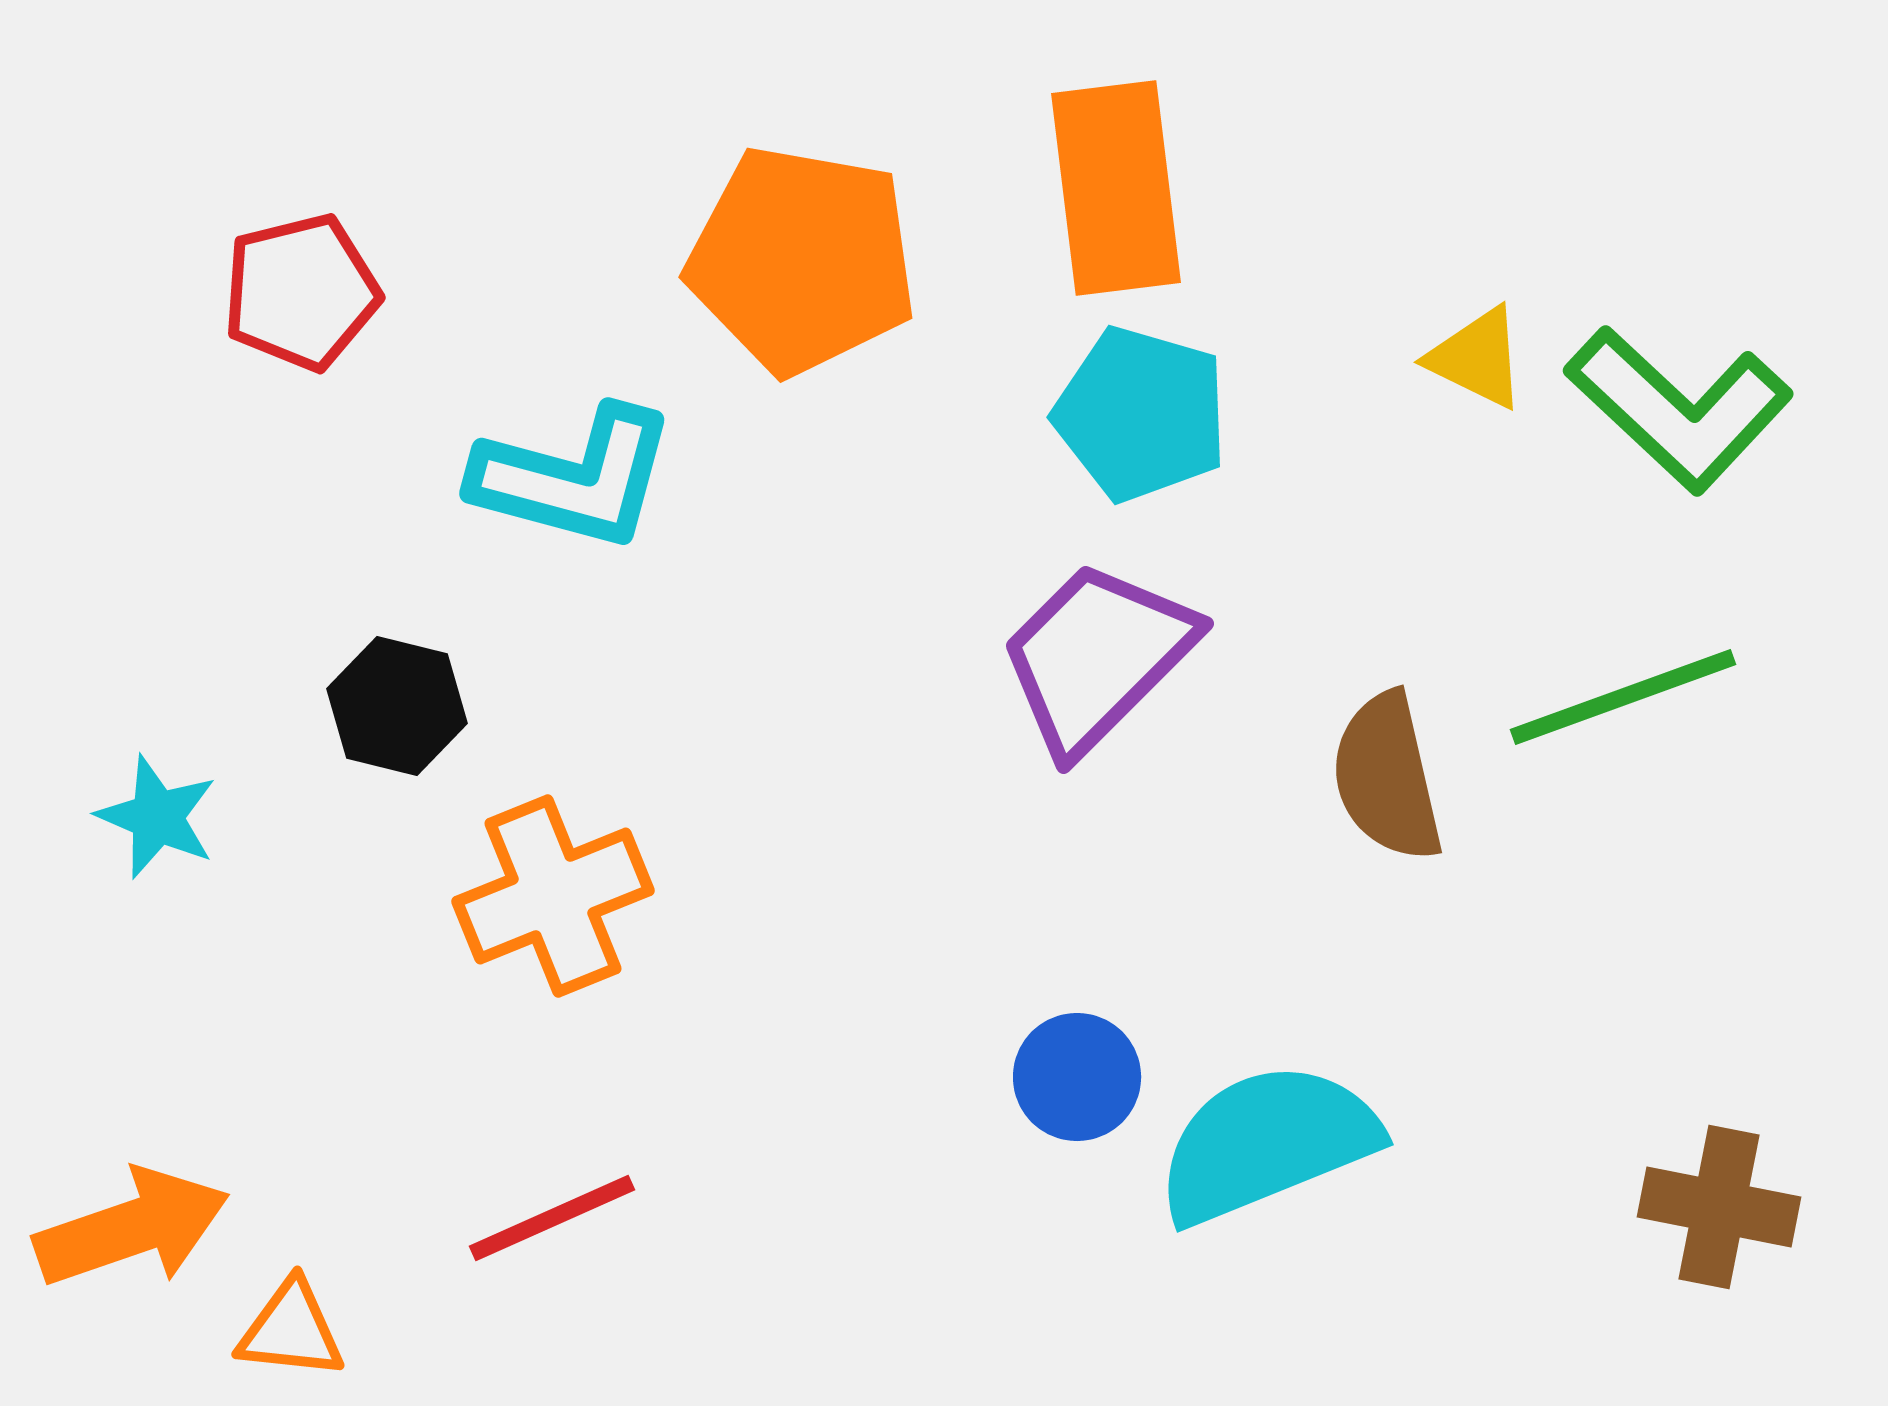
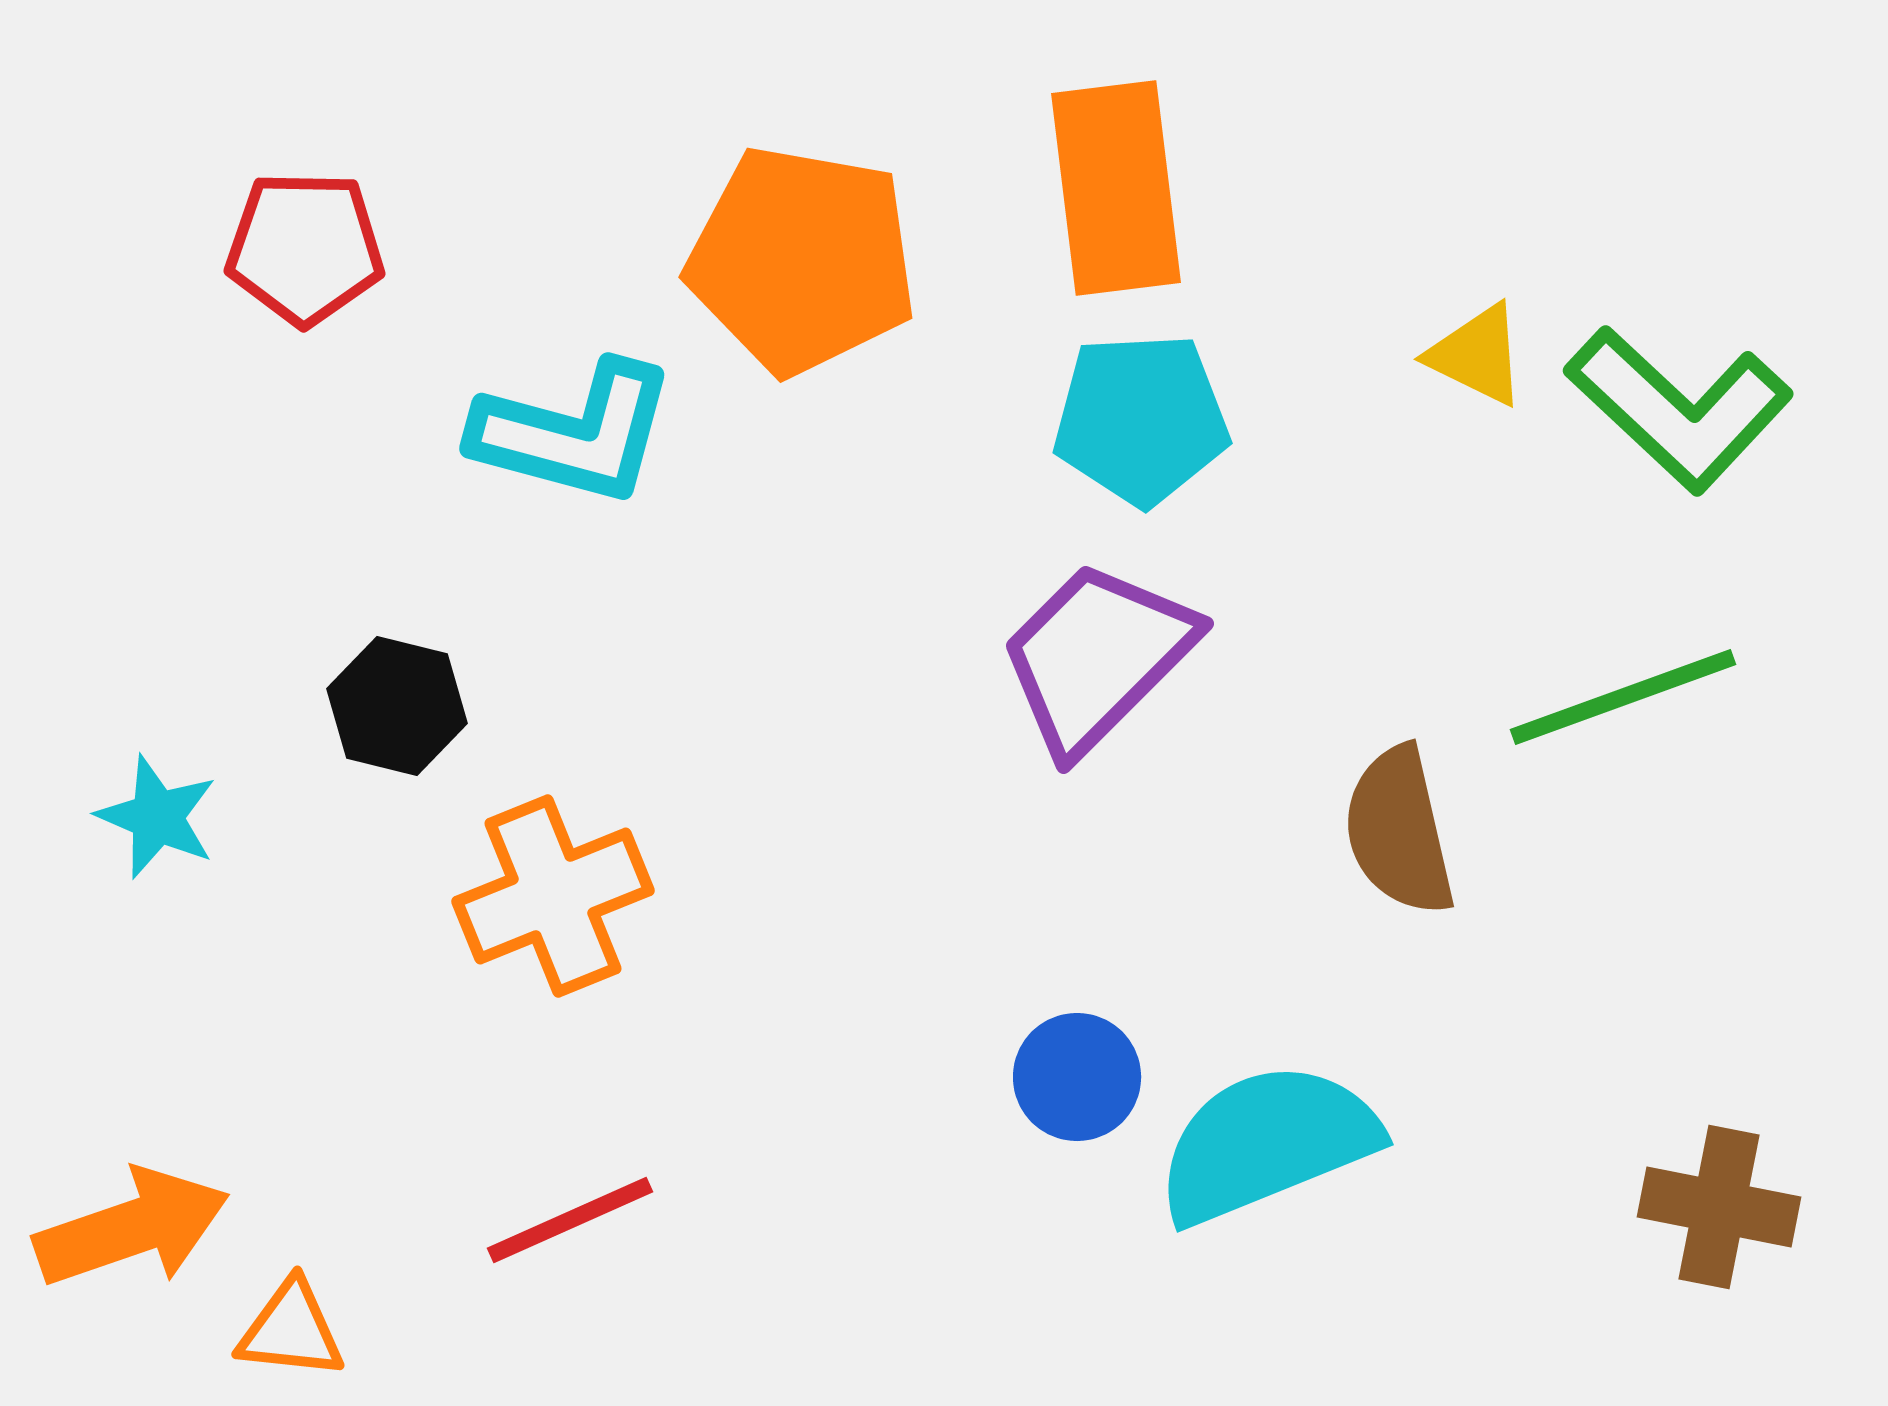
red pentagon: moved 4 px right, 44 px up; rotated 15 degrees clockwise
yellow triangle: moved 3 px up
cyan pentagon: moved 5 px down; rotated 19 degrees counterclockwise
cyan L-shape: moved 45 px up
brown semicircle: moved 12 px right, 54 px down
red line: moved 18 px right, 2 px down
